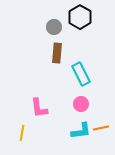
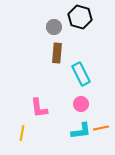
black hexagon: rotated 15 degrees counterclockwise
